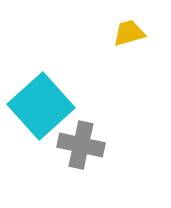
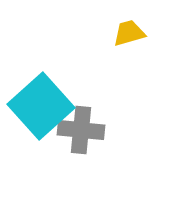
gray cross: moved 15 px up; rotated 6 degrees counterclockwise
